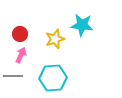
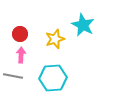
cyan star: moved 1 px right; rotated 20 degrees clockwise
pink arrow: rotated 21 degrees counterclockwise
gray line: rotated 12 degrees clockwise
